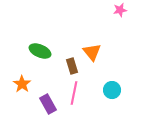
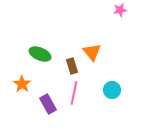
green ellipse: moved 3 px down
